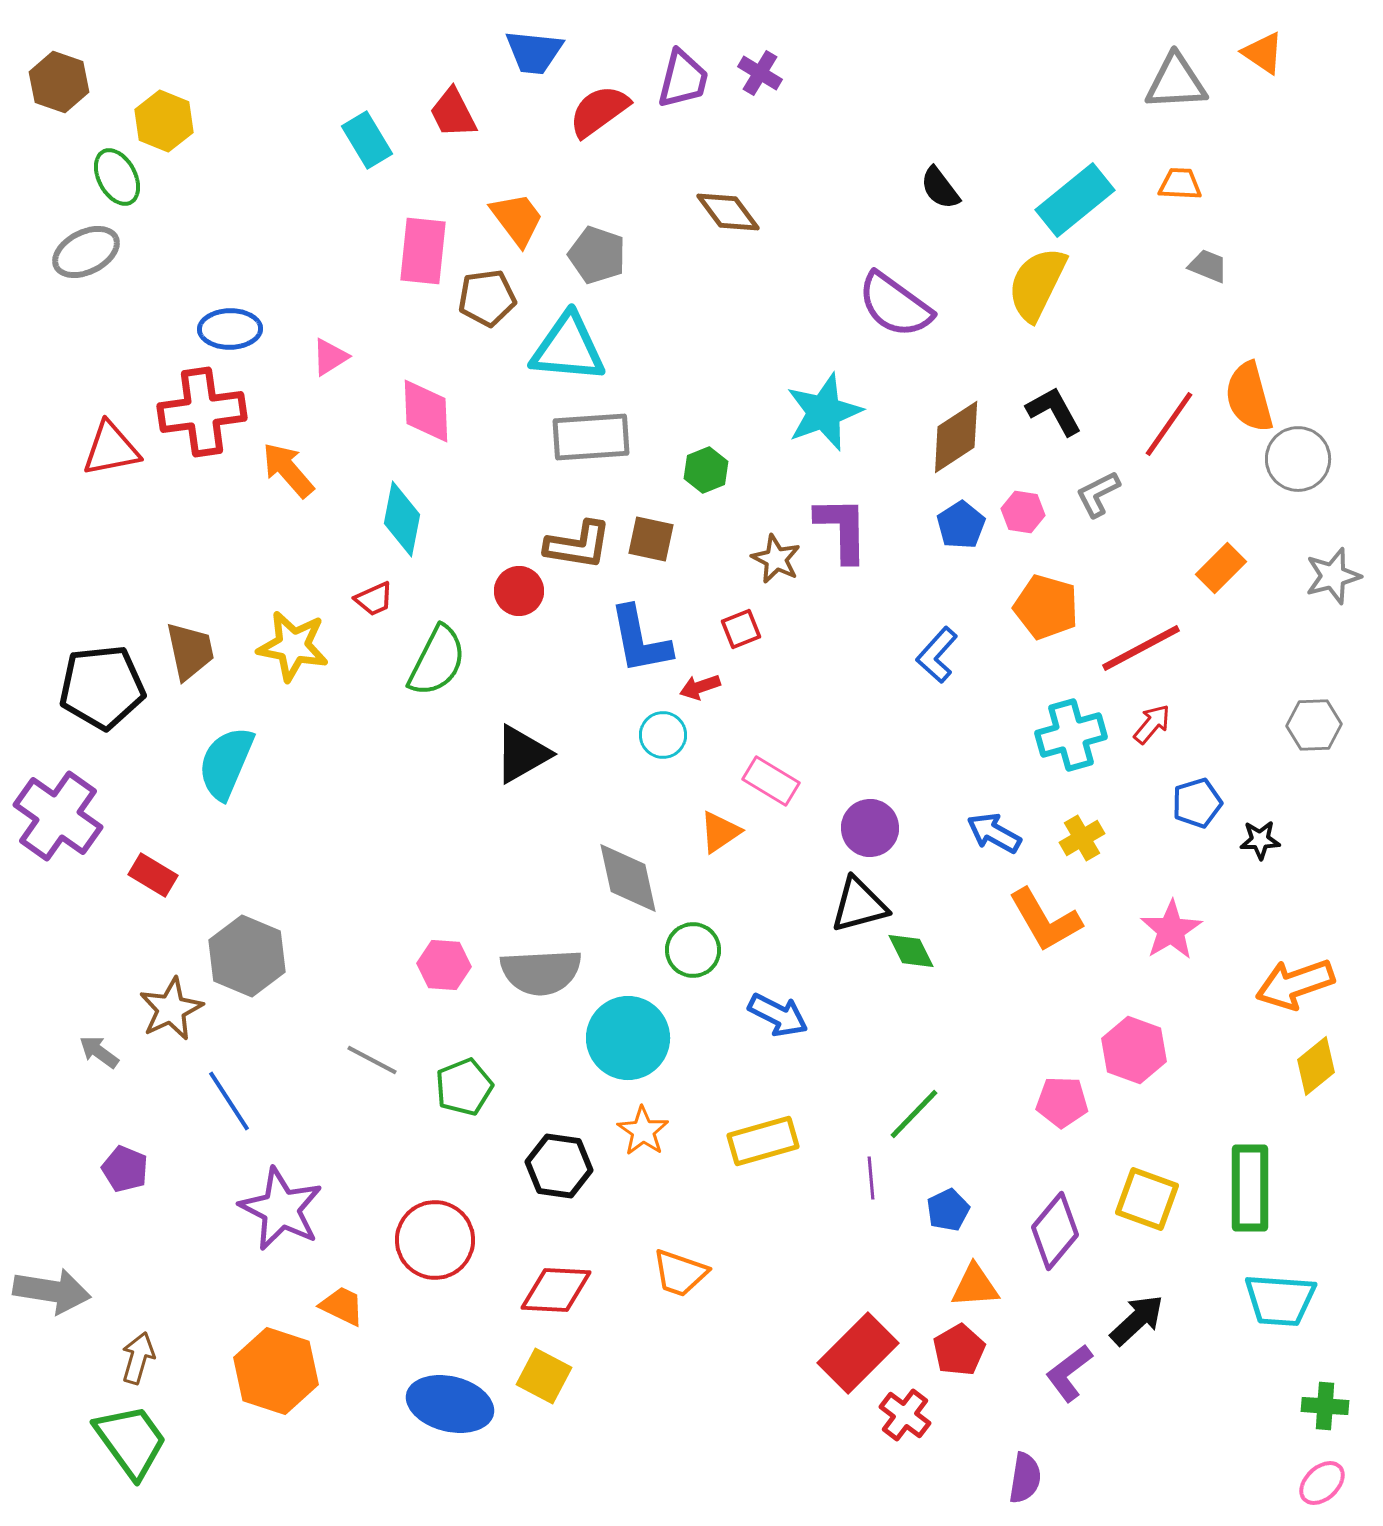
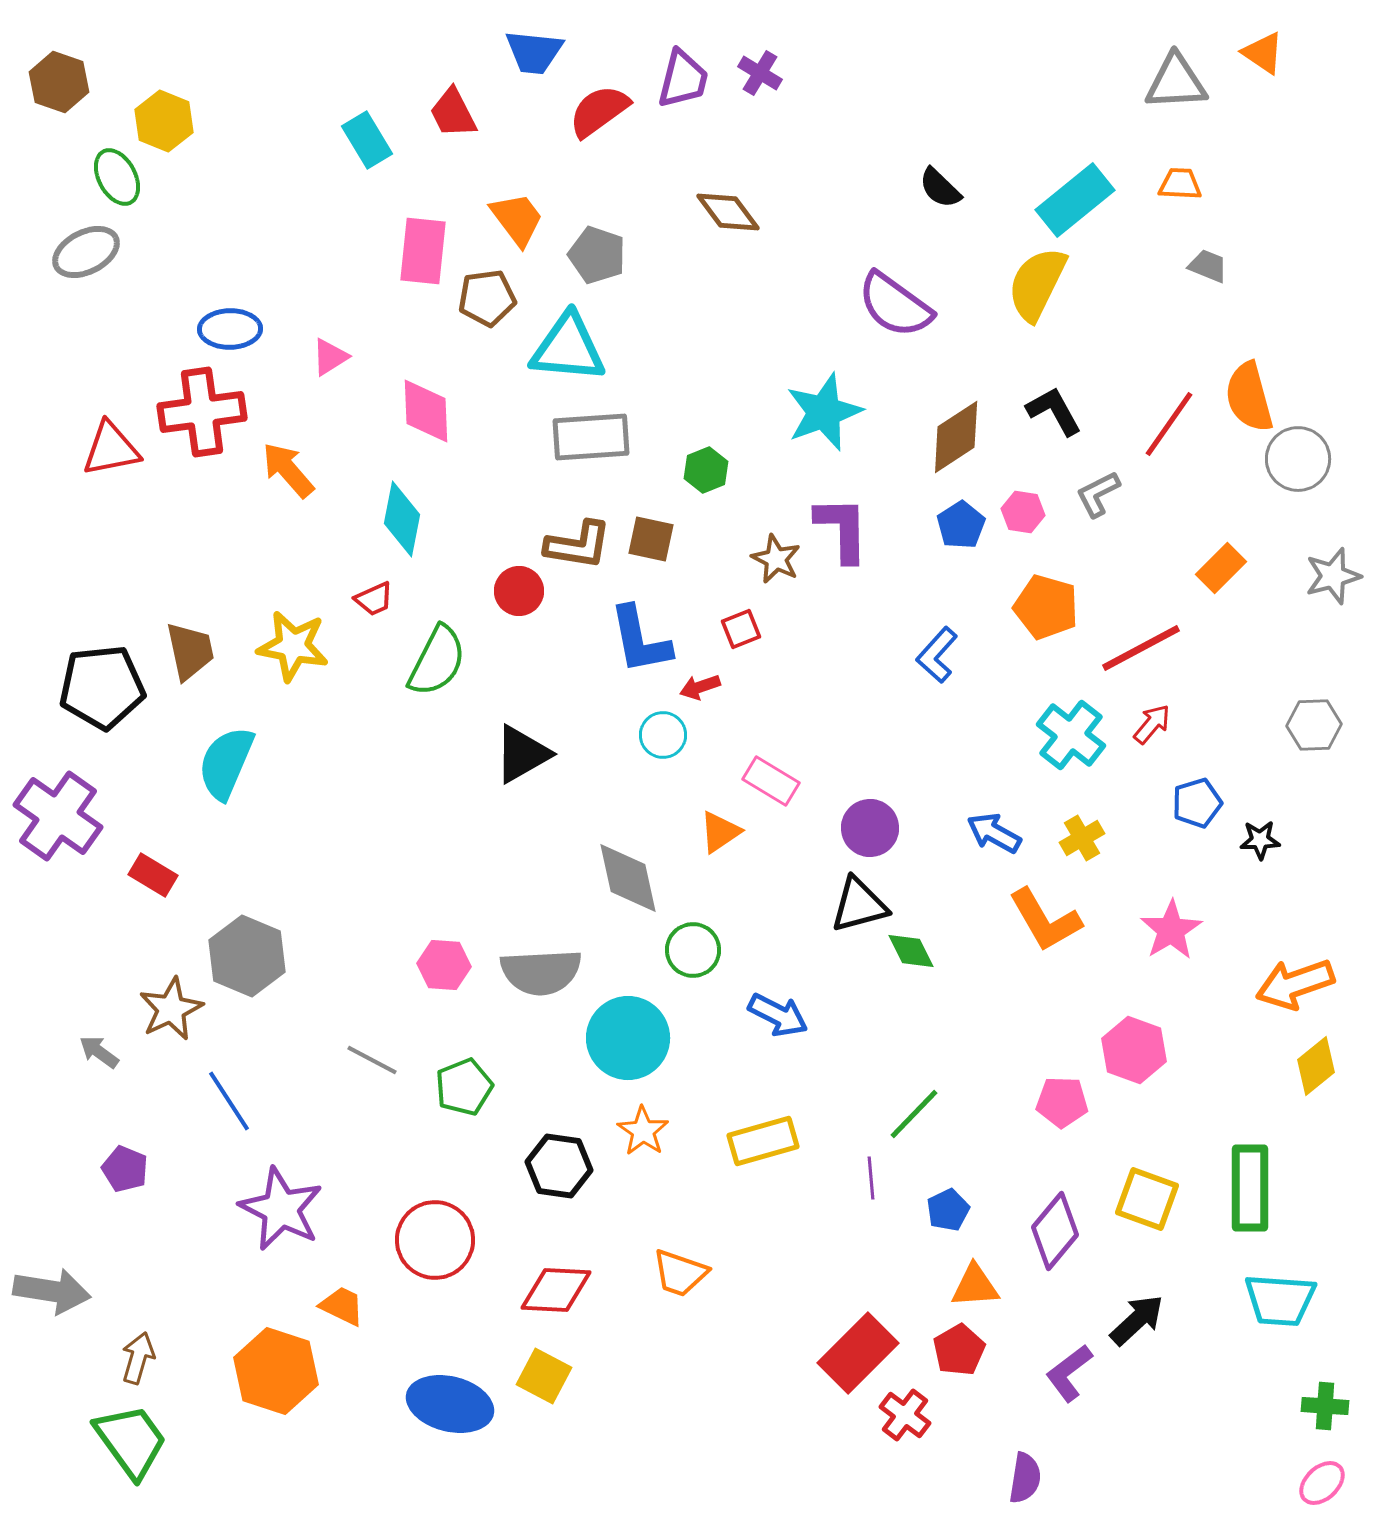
black semicircle at (940, 188): rotated 9 degrees counterclockwise
cyan cross at (1071, 735): rotated 36 degrees counterclockwise
